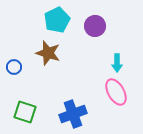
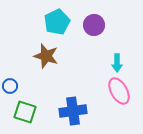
cyan pentagon: moved 2 px down
purple circle: moved 1 px left, 1 px up
brown star: moved 2 px left, 3 px down
blue circle: moved 4 px left, 19 px down
pink ellipse: moved 3 px right, 1 px up
blue cross: moved 3 px up; rotated 12 degrees clockwise
